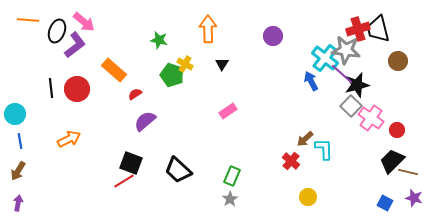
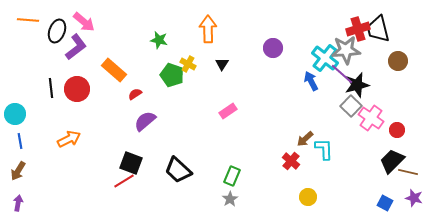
purple circle at (273, 36): moved 12 px down
purple L-shape at (75, 45): moved 1 px right, 2 px down
gray star at (346, 50): rotated 12 degrees counterclockwise
yellow cross at (185, 64): moved 3 px right
